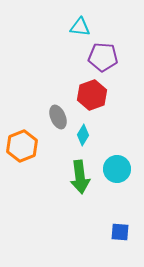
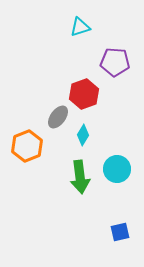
cyan triangle: rotated 25 degrees counterclockwise
purple pentagon: moved 12 px right, 5 px down
red hexagon: moved 8 px left, 1 px up
gray ellipse: rotated 60 degrees clockwise
orange hexagon: moved 5 px right
blue square: rotated 18 degrees counterclockwise
